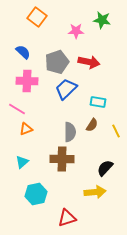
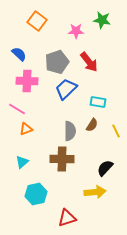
orange square: moved 4 px down
blue semicircle: moved 4 px left, 2 px down
red arrow: rotated 40 degrees clockwise
gray semicircle: moved 1 px up
